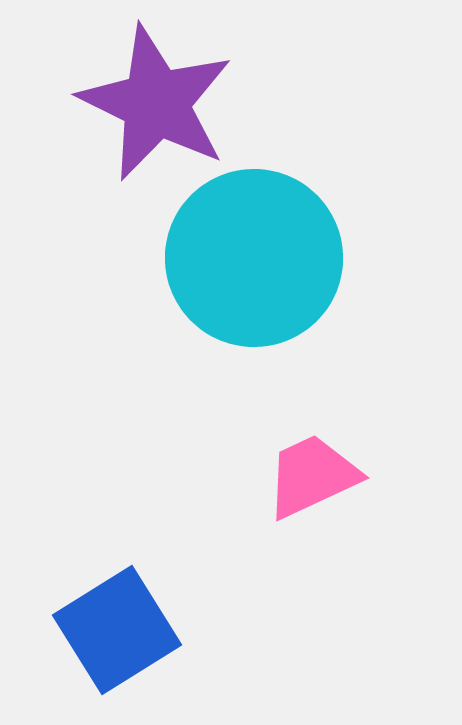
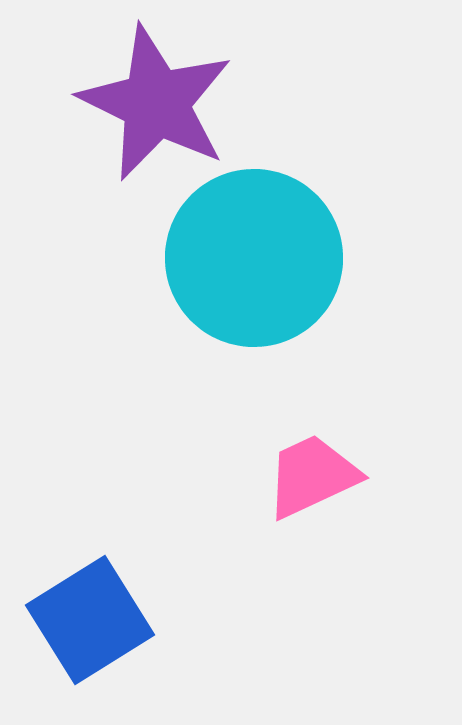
blue square: moved 27 px left, 10 px up
